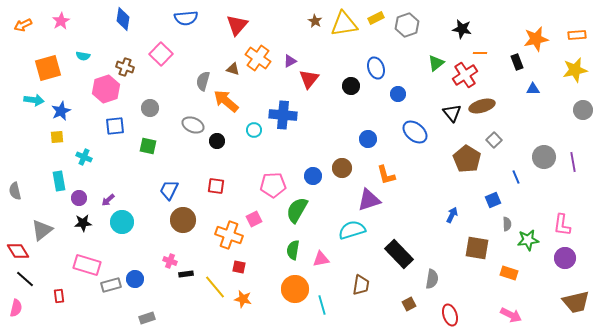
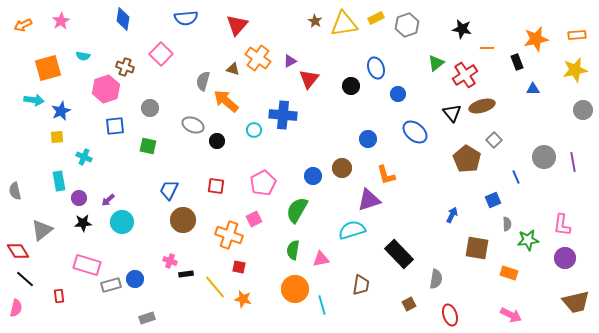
orange line at (480, 53): moved 7 px right, 5 px up
pink pentagon at (273, 185): moved 10 px left, 2 px up; rotated 25 degrees counterclockwise
gray semicircle at (432, 279): moved 4 px right
